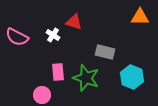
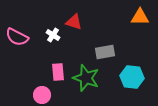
gray rectangle: rotated 24 degrees counterclockwise
cyan hexagon: rotated 15 degrees counterclockwise
